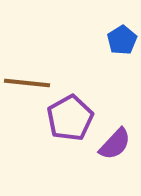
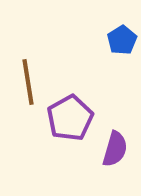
brown line: moved 1 px right, 1 px up; rotated 75 degrees clockwise
purple semicircle: moved 5 px down; rotated 27 degrees counterclockwise
